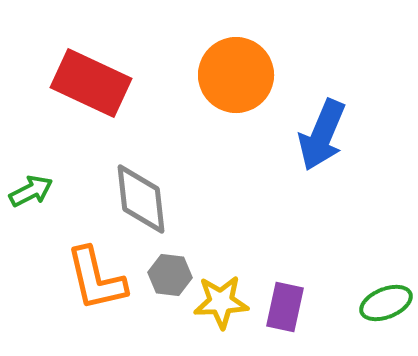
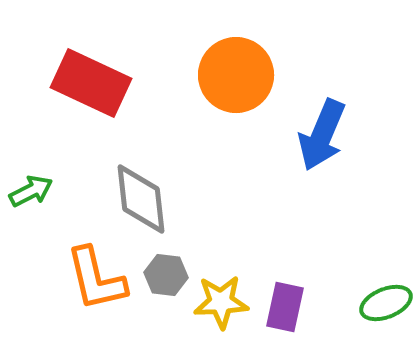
gray hexagon: moved 4 px left
